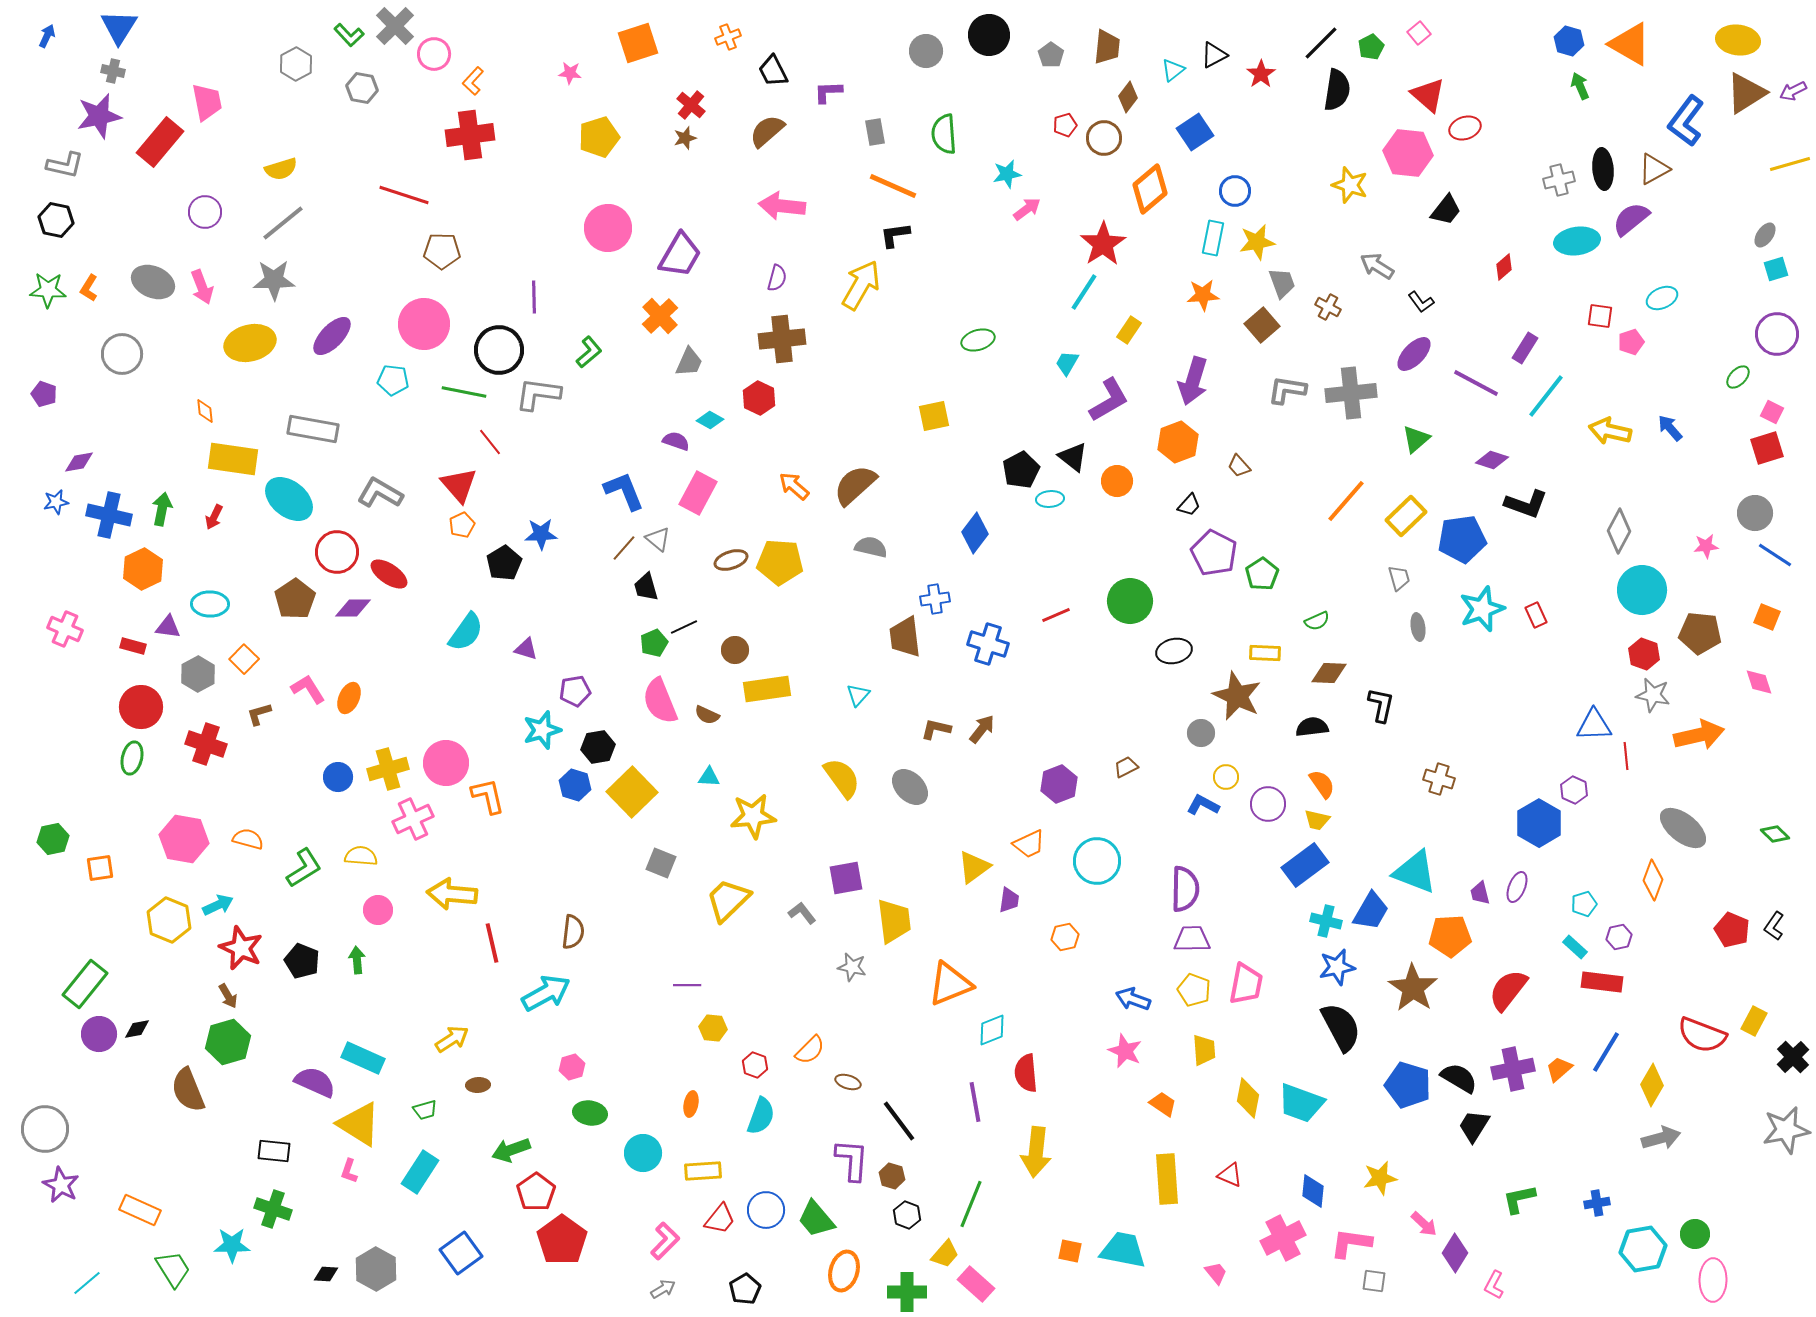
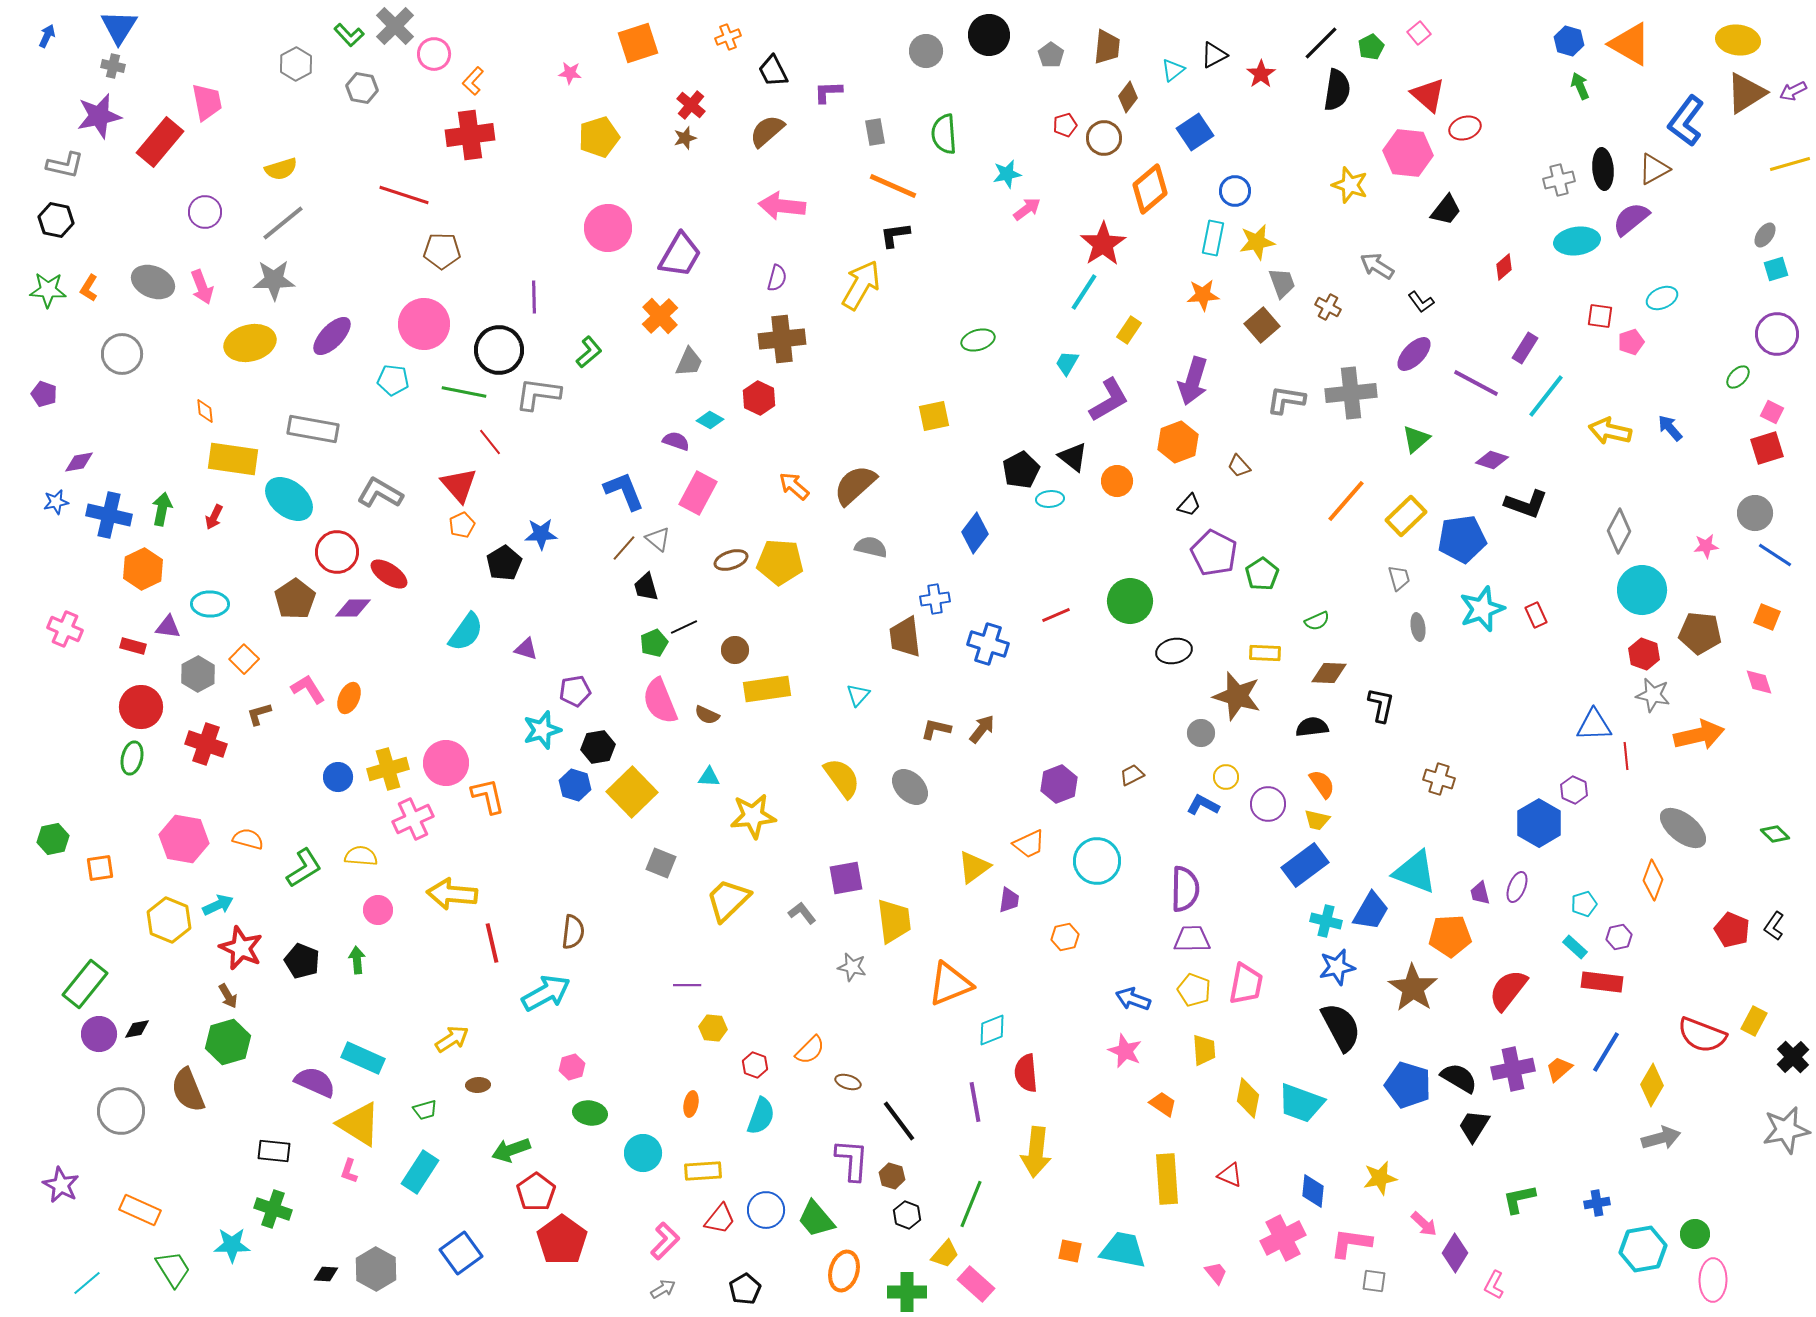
gray cross at (113, 71): moved 5 px up
gray L-shape at (1287, 390): moved 1 px left, 10 px down
brown star at (1237, 696): rotated 9 degrees counterclockwise
brown trapezoid at (1126, 767): moved 6 px right, 8 px down
gray circle at (45, 1129): moved 76 px right, 18 px up
